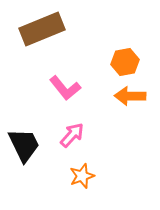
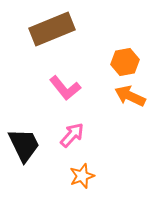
brown rectangle: moved 10 px right
orange arrow: rotated 24 degrees clockwise
